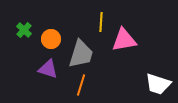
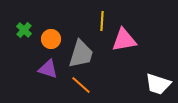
yellow line: moved 1 px right, 1 px up
orange line: rotated 65 degrees counterclockwise
